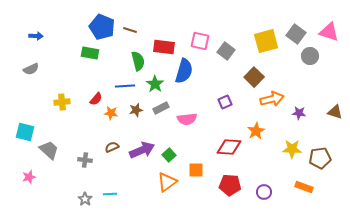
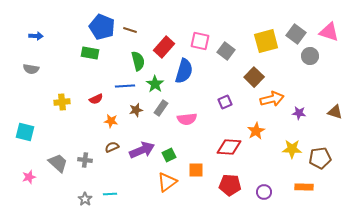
red rectangle at (164, 47): rotated 55 degrees counterclockwise
gray semicircle at (31, 69): rotated 35 degrees clockwise
red semicircle at (96, 99): rotated 24 degrees clockwise
gray rectangle at (161, 108): rotated 28 degrees counterclockwise
orange star at (111, 113): moved 8 px down
gray trapezoid at (49, 150): moved 9 px right, 13 px down
green square at (169, 155): rotated 16 degrees clockwise
orange rectangle at (304, 187): rotated 18 degrees counterclockwise
